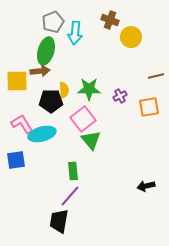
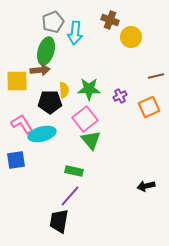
brown arrow: moved 1 px up
black pentagon: moved 1 px left, 1 px down
orange square: rotated 15 degrees counterclockwise
pink square: moved 2 px right
green rectangle: moved 1 px right; rotated 72 degrees counterclockwise
